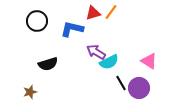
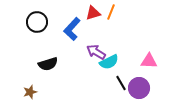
orange line: rotated 14 degrees counterclockwise
black circle: moved 1 px down
blue L-shape: rotated 60 degrees counterclockwise
pink triangle: rotated 30 degrees counterclockwise
